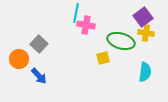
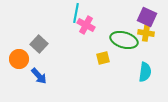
purple square: moved 4 px right; rotated 30 degrees counterclockwise
pink cross: rotated 18 degrees clockwise
green ellipse: moved 3 px right, 1 px up
